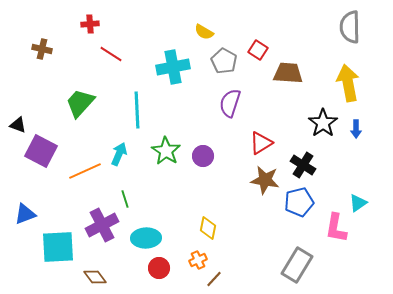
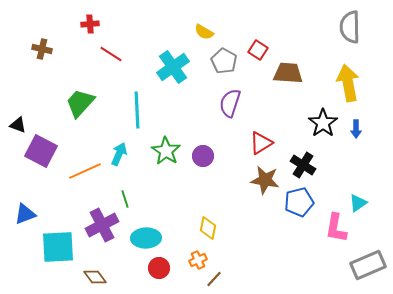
cyan cross: rotated 24 degrees counterclockwise
gray rectangle: moved 71 px right; rotated 36 degrees clockwise
